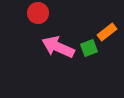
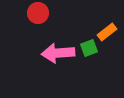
pink arrow: moved 6 px down; rotated 28 degrees counterclockwise
